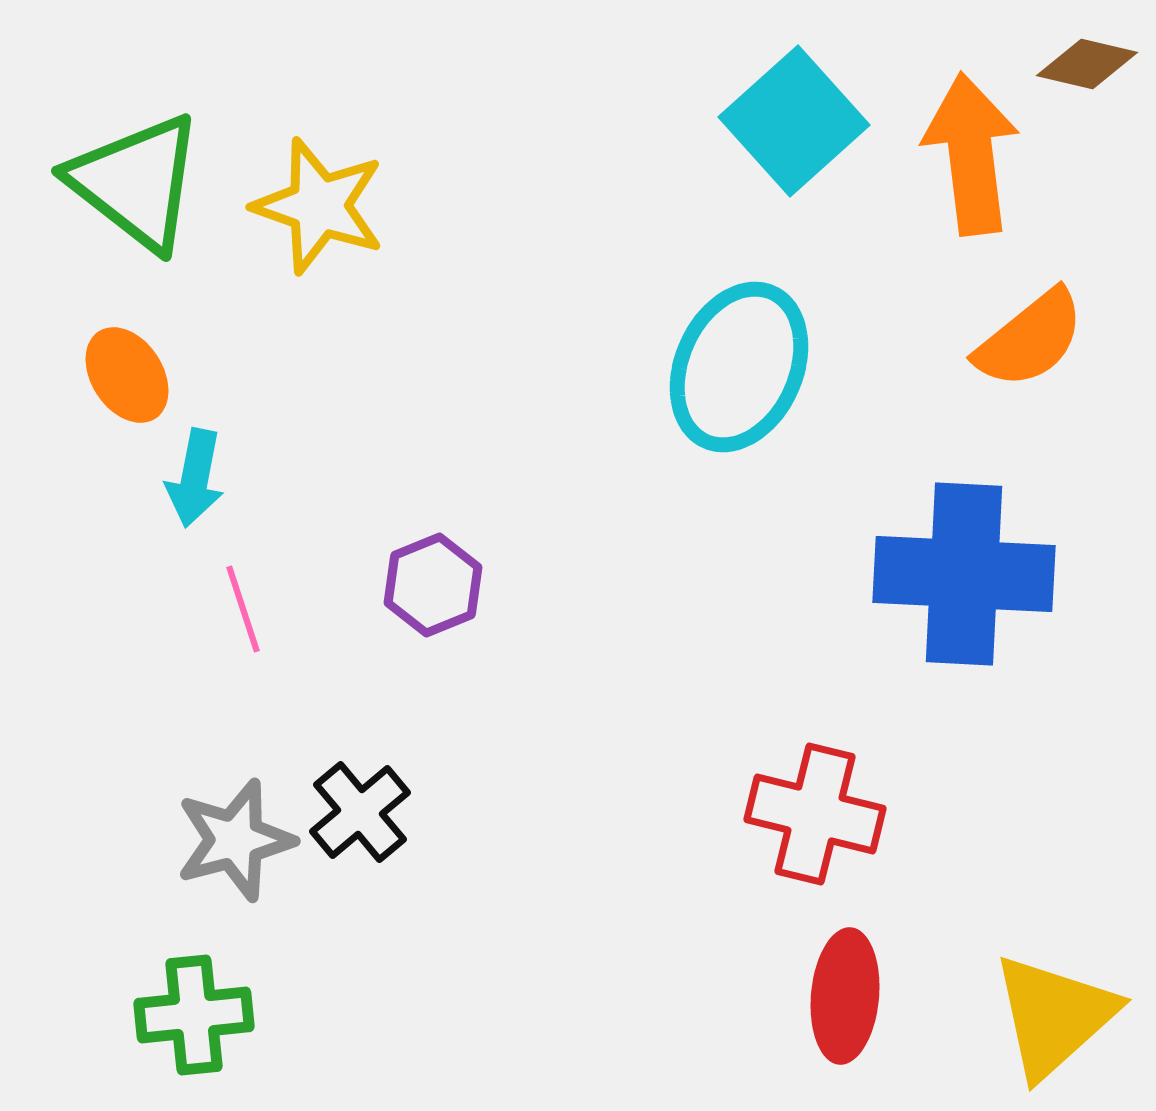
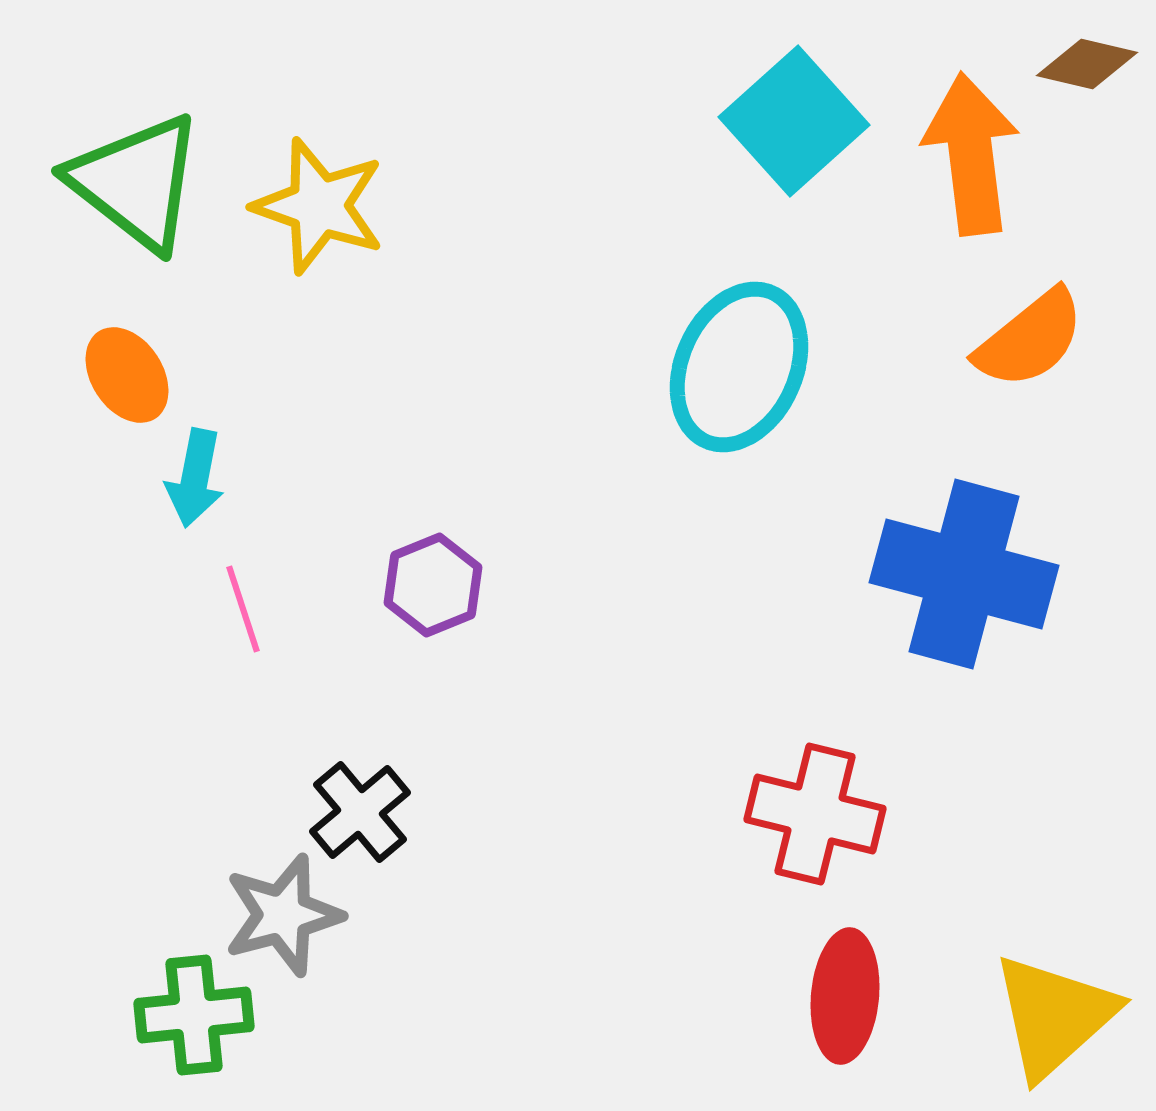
blue cross: rotated 12 degrees clockwise
gray star: moved 48 px right, 75 px down
